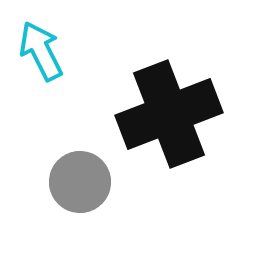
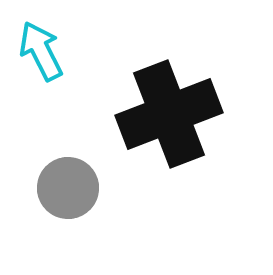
gray circle: moved 12 px left, 6 px down
